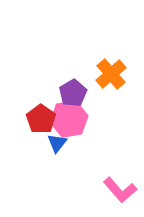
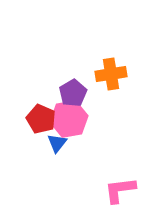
orange cross: rotated 32 degrees clockwise
red pentagon: rotated 12 degrees counterclockwise
pink L-shape: rotated 124 degrees clockwise
